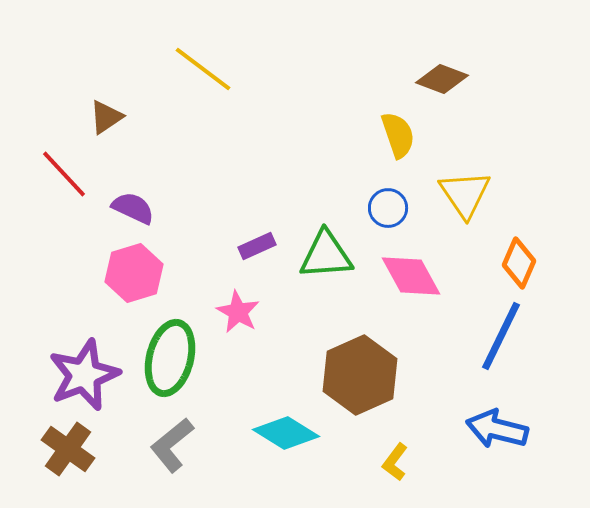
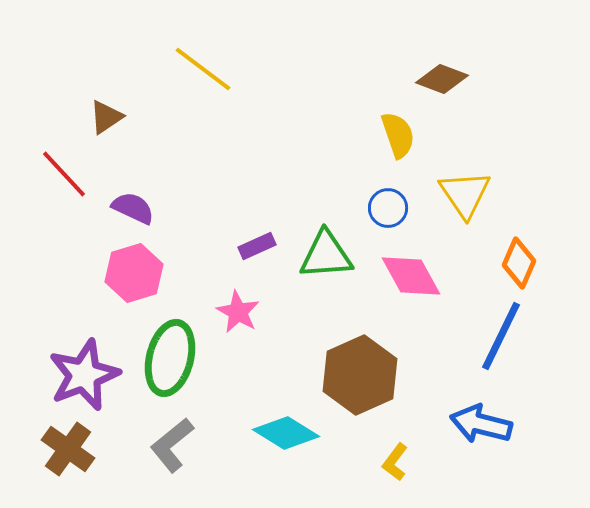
blue arrow: moved 16 px left, 5 px up
